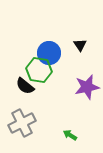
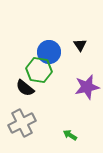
blue circle: moved 1 px up
black semicircle: moved 2 px down
